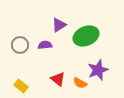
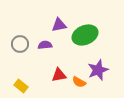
purple triangle: rotated 21 degrees clockwise
green ellipse: moved 1 px left, 1 px up
gray circle: moved 1 px up
red triangle: moved 1 px right, 4 px up; rotated 49 degrees counterclockwise
orange semicircle: moved 1 px left, 1 px up
